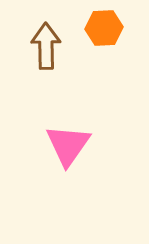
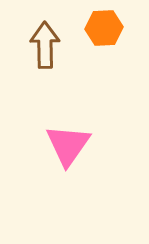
brown arrow: moved 1 px left, 1 px up
